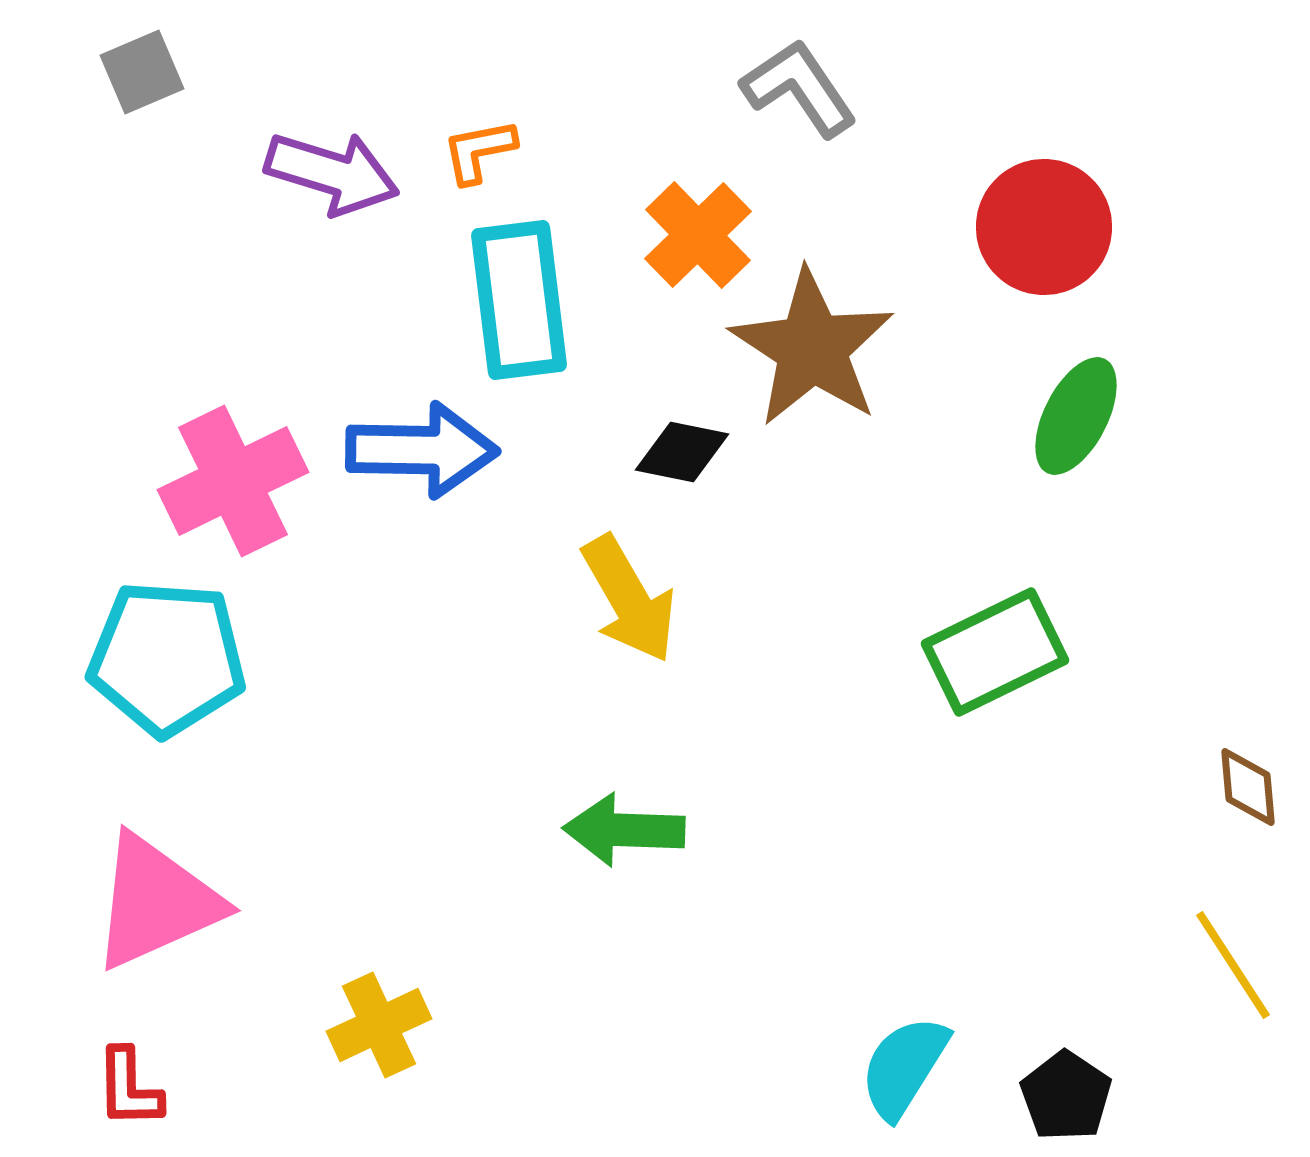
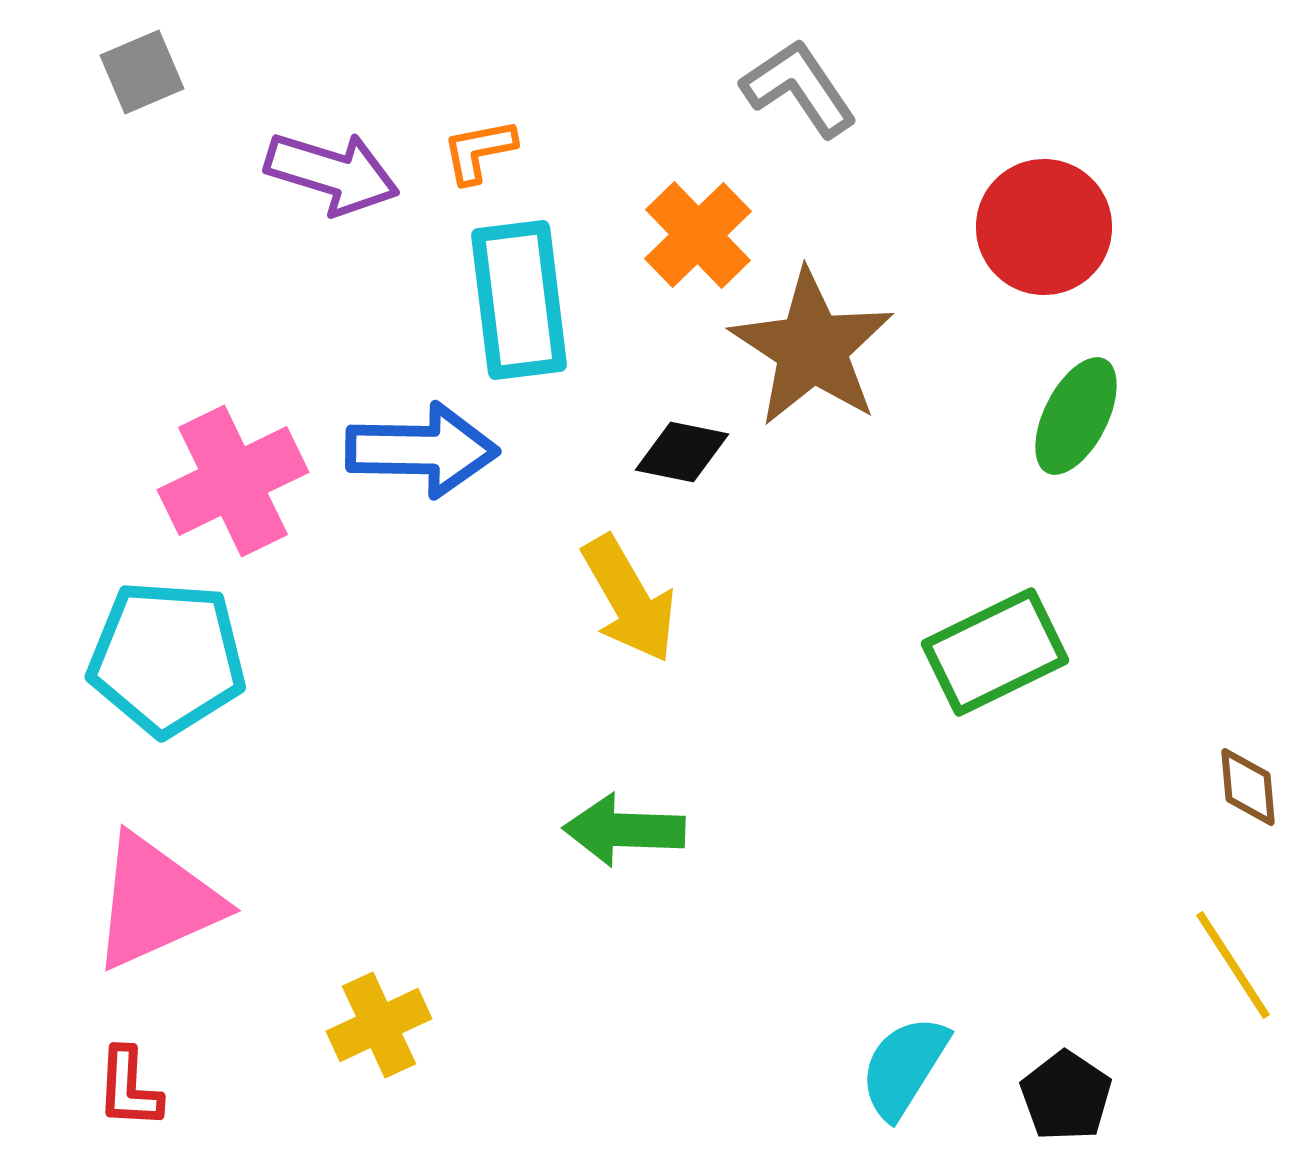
red L-shape: rotated 4 degrees clockwise
